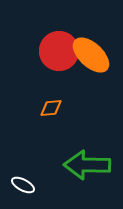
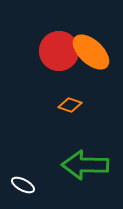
orange ellipse: moved 3 px up
orange diamond: moved 19 px right, 3 px up; rotated 25 degrees clockwise
green arrow: moved 2 px left
